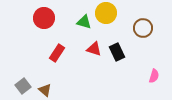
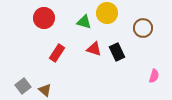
yellow circle: moved 1 px right
